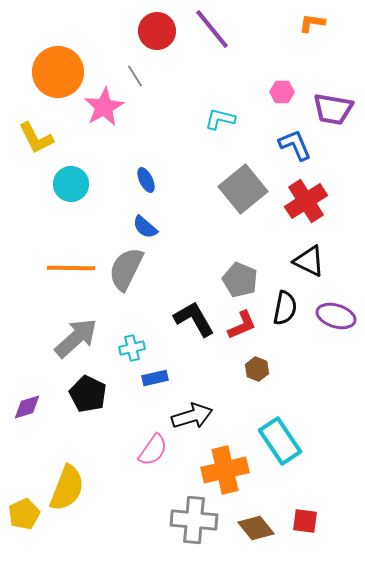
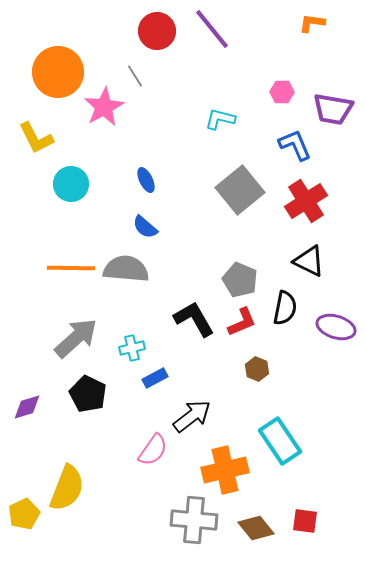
gray square: moved 3 px left, 1 px down
gray semicircle: rotated 69 degrees clockwise
purple ellipse: moved 11 px down
red L-shape: moved 3 px up
blue rectangle: rotated 15 degrees counterclockwise
black arrow: rotated 21 degrees counterclockwise
